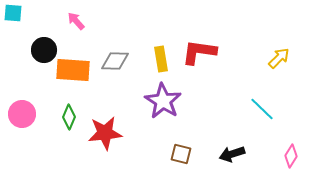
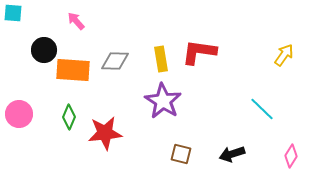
yellow arrow: moved 5 px right, 3 px up; rotated 10 degrees counterclockwise
pink circle: moved 3 px left
